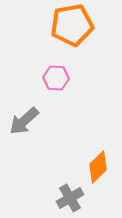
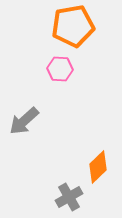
orange pentagon: moved 1 px right, 1 px down
pink hexagon: moved 4 px right, 9 px up
gray cross: moved 1 px left, 1 px up
